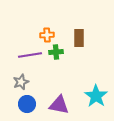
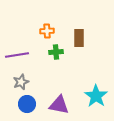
orange cross: moved 4 px up
purple line: moved 13 px left
